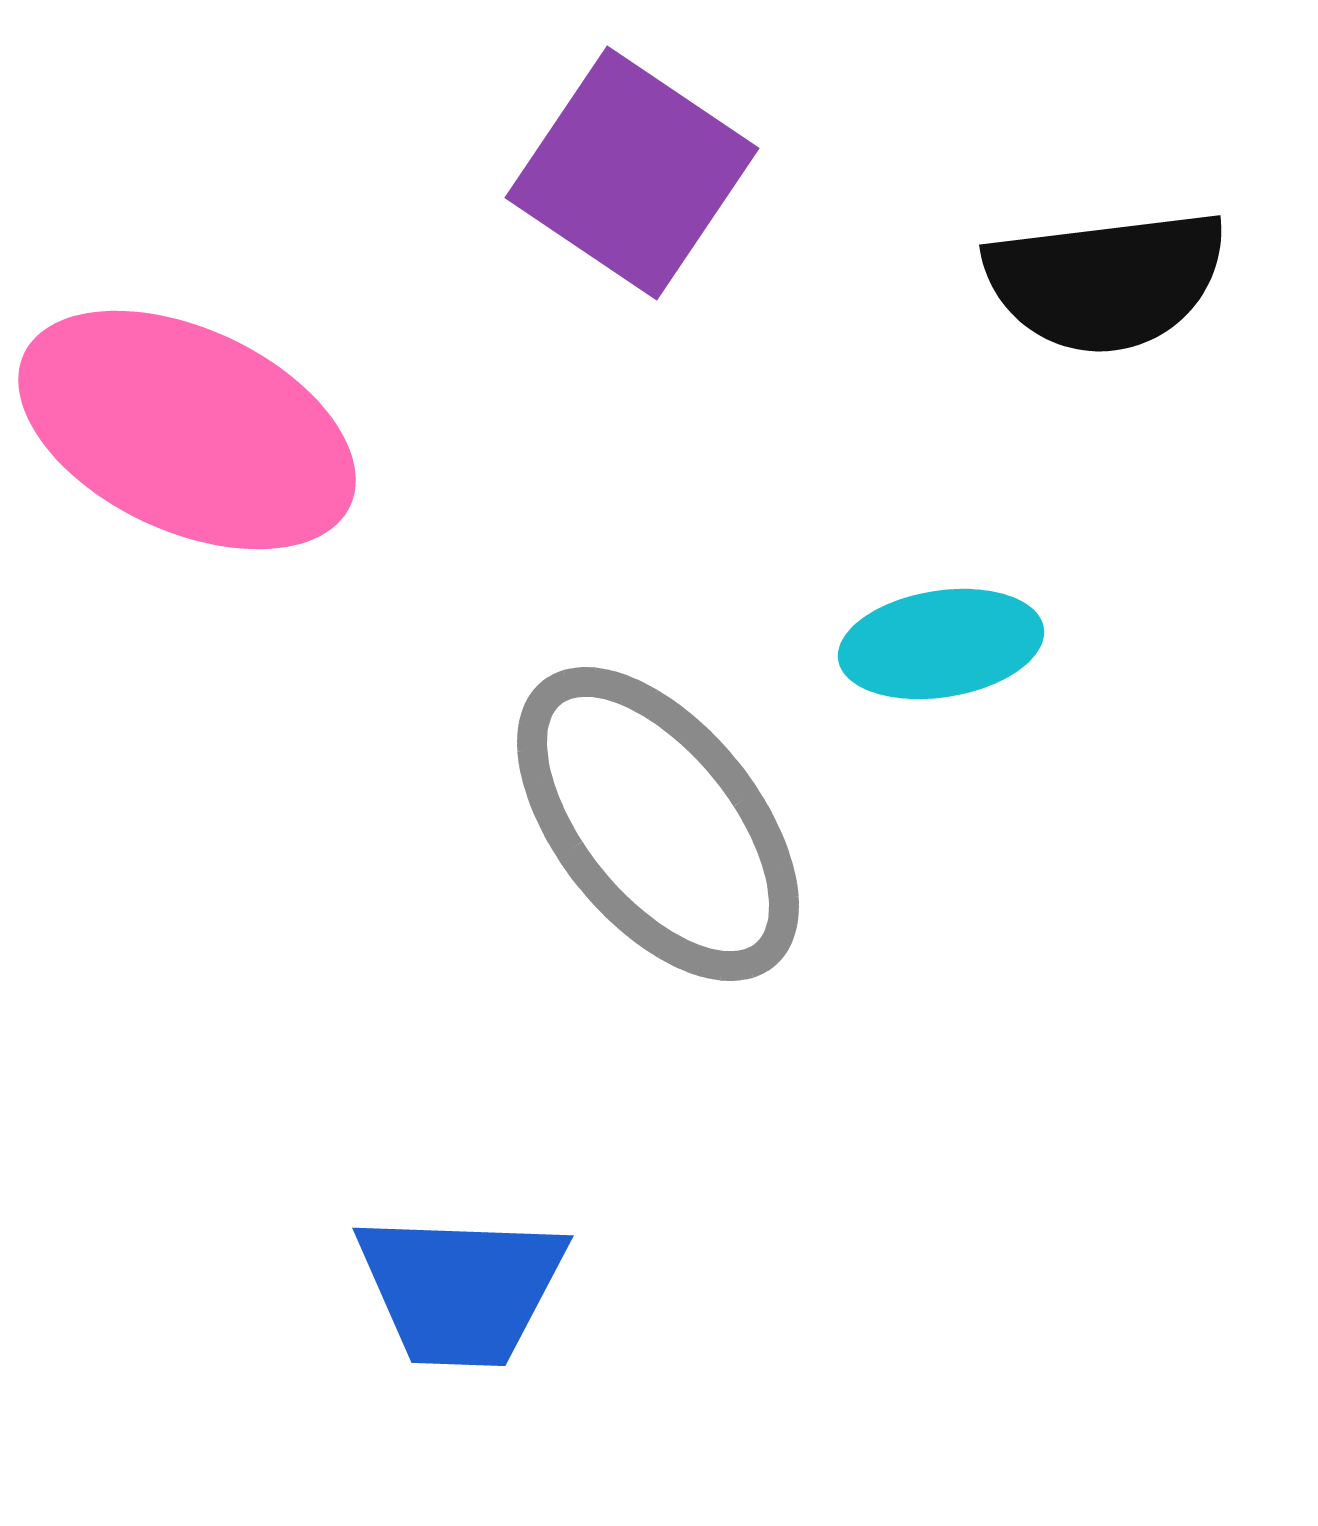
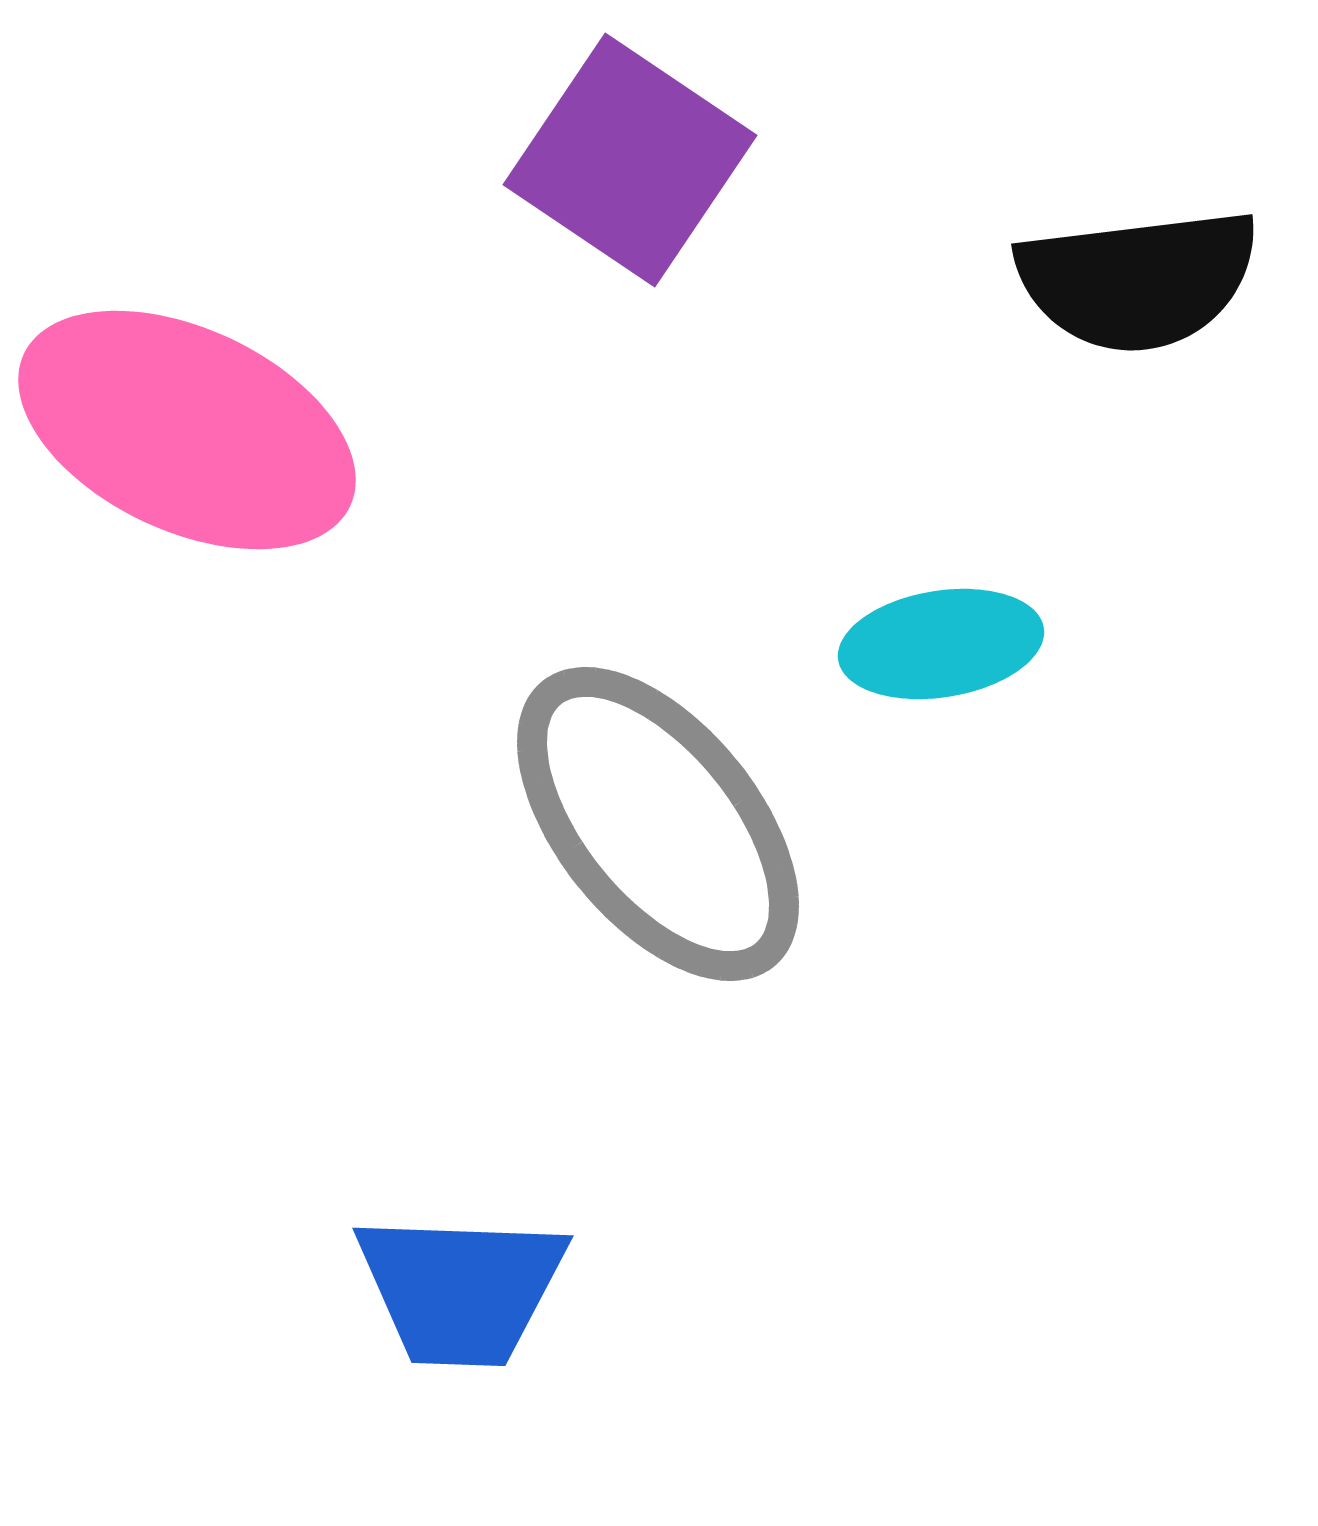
purple square: moved 2 px left, 13 px up
black semicircle: moved 32 px right, 1 px up
